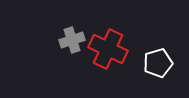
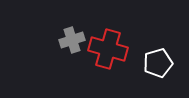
red cross: rotated 9 degrees counterclockwise
